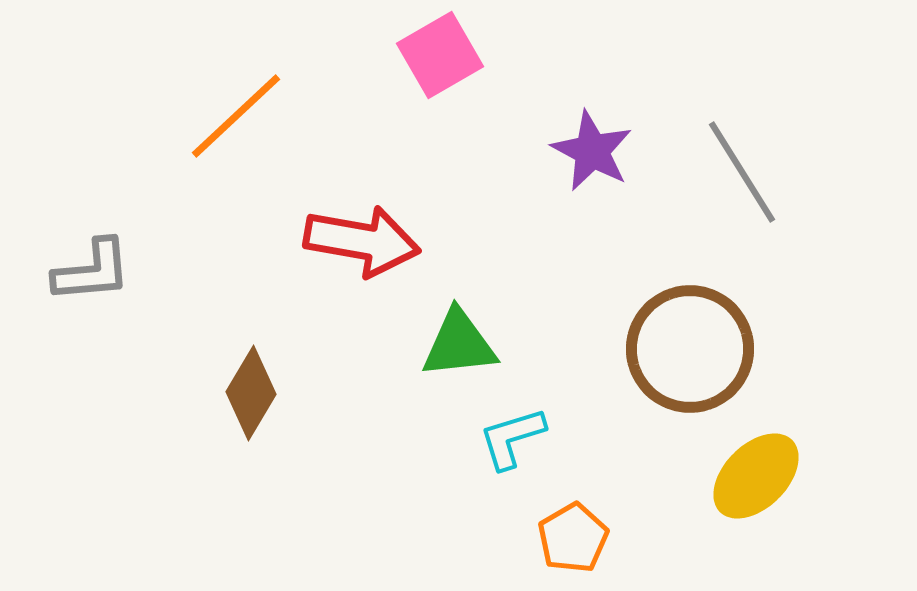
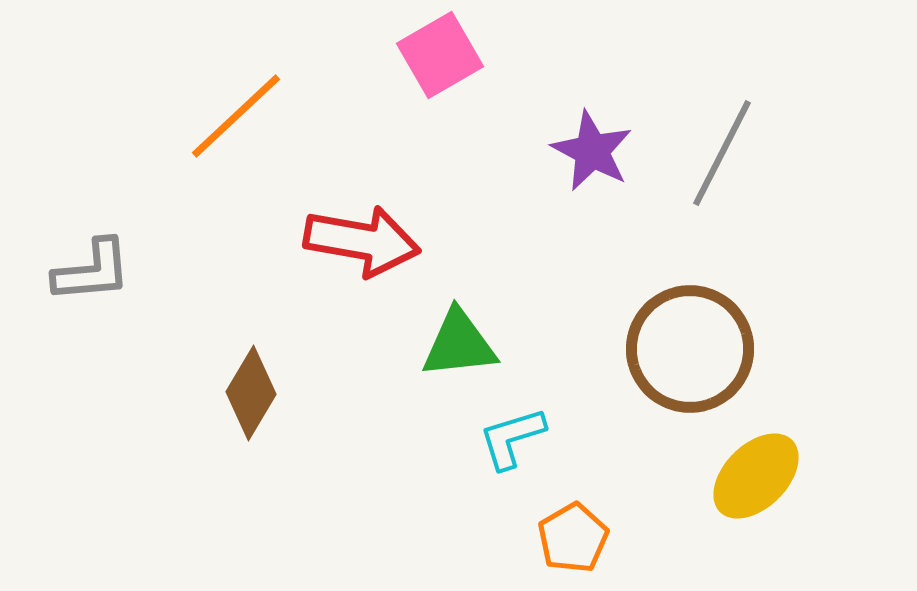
gray line: moved 20 px left, 19 px up; rotated 59 degrees clockwise
